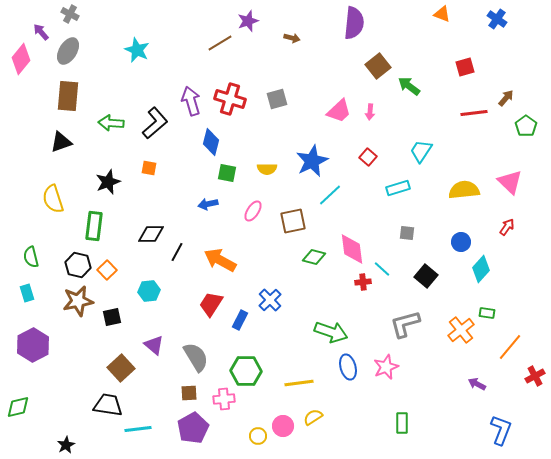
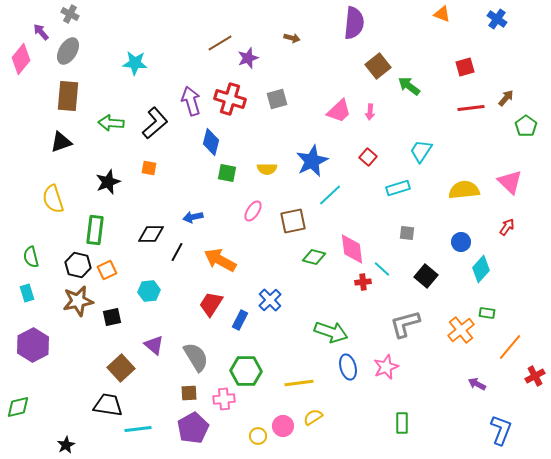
purple star at (248, 21): moved 37 px down
cyan star at (137, 50): moved 2 px left, 13 px down; rotated 20 degrees counterclockwise
red line at (474, 113): moved 3 px left, 5 px up
blue arrow at (208, 204): moved 15 px left, 13 px down
green rectangle at (94, 226): moved 1 px right, 4 px down
orange square at (107, 270): rotated 18 degrees clockwise
